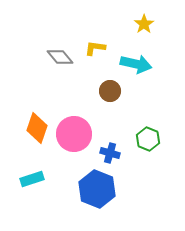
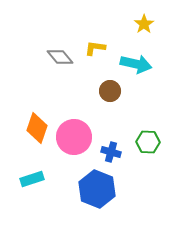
pink circle: moved 3 px down
green hexagon: moved 3 px down; rotated 20 degrees counterclockwise
blue cross: moved 1 px right, 1 px up
